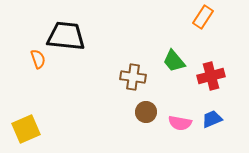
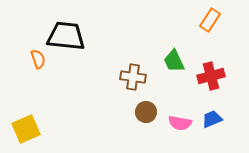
orange rectangle: moved 7 px right, 3 px down
green trapezoid: rotated 15 degrees clockwise
